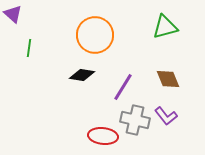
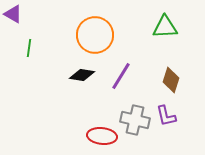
purple triangle: rotated 12 degrees counterclockwise
green triangle: rotated 12 degrees clockwise
brown diamond: moved 3 px right, 1 px down; rotated 40 degrees clockwise
purple line: moved 2 px left, 11 px up
purple L-shape: rotated 25 degrees clockwise
red ellipse: moved 1 px left
